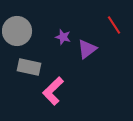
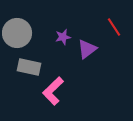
red line: moved 2 px down
gray circle: moved 2 px down
purple star: rotated 28 degrees counterclockwise
